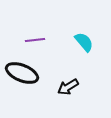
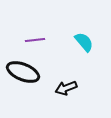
black ellipse: moved 1 px right, 1 px up
black arrow: moved 2 px left, 1 px down; rotated 10 degrees clockwise
